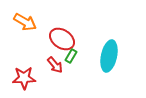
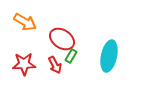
red arrow: rotated 12 degrees clockwise
red star: moved 14 px up
